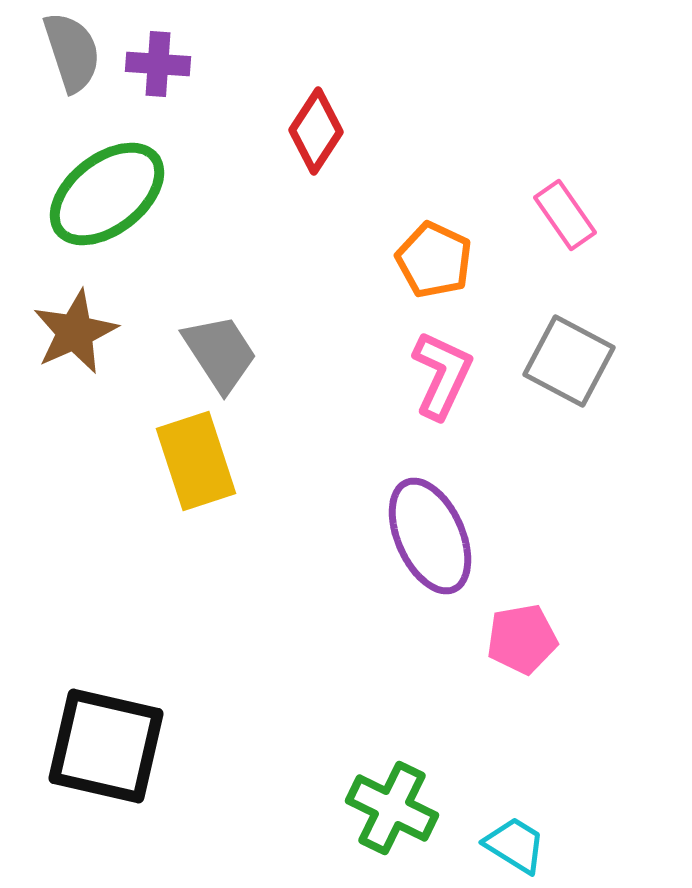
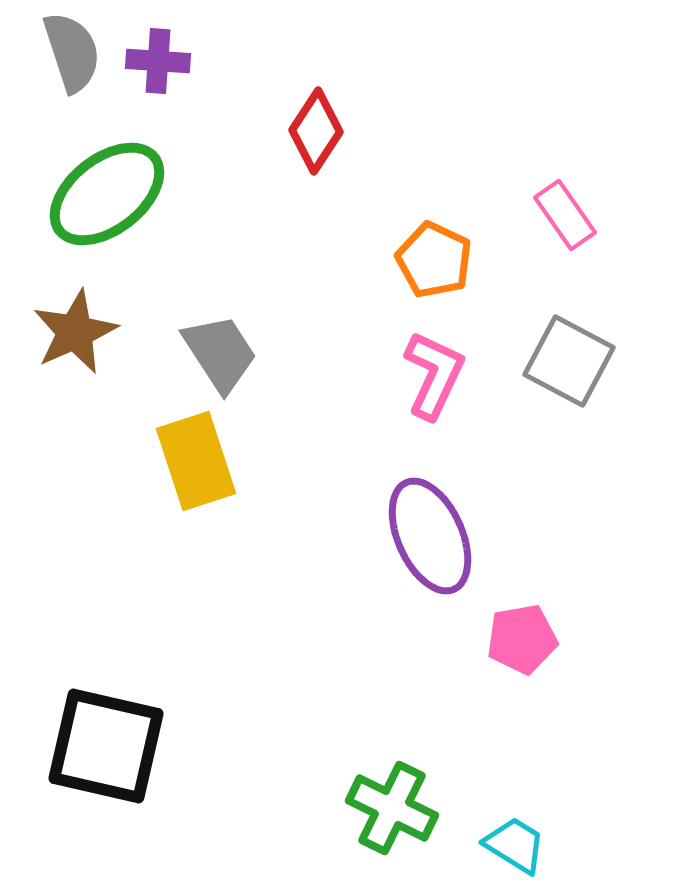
purple cross: moved 3 px up
pink L-shape: moved 8 px left
